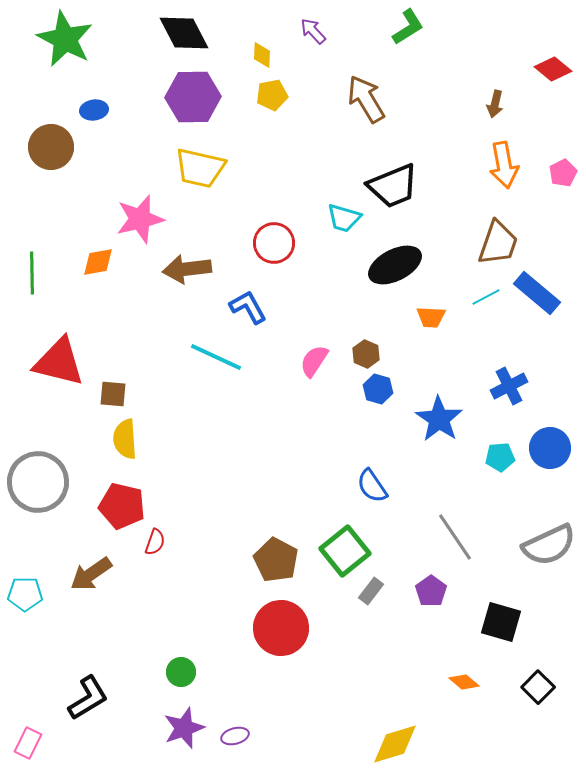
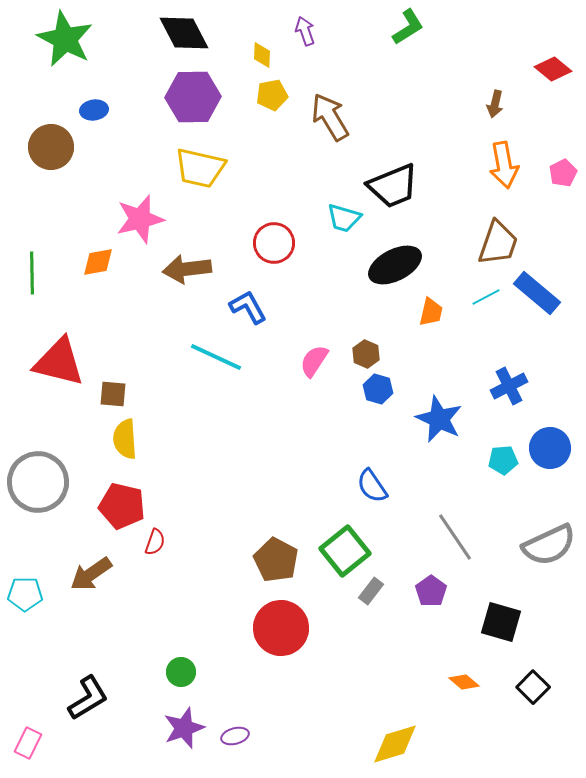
purple arrow at (313, 31): moved 8 px left; rotated 24 degrees clockwise
brown arrow at (366, 99): moved 36 px left, 18 px down
orange trapezoid at (431, 317): moved 5 px up; rotated 80 degrees counterclockwise
blue star at (439, 419): rotated 9 degrees counterclockwise
cyan pentagon at (500, 457): moved 3 px right, 3 px down
black square at (538, 687): moved 5 px left
